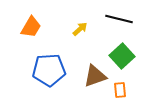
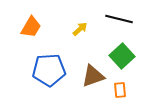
brown triangle: moved 2 px left
